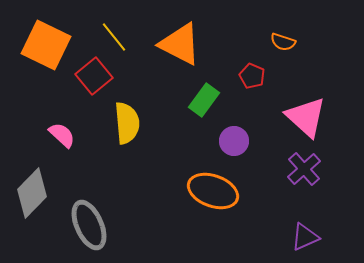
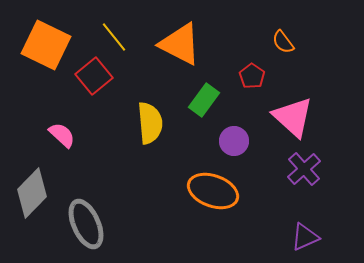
orange semicircle: rotated 35 degrees clockwise
red pentagon: rotated 10 degrees clockwise
pink triangle: moved 13 px left
yellow semicircle: moved 23 px right
gray ellipse: moved 3 px left, 1 px up
